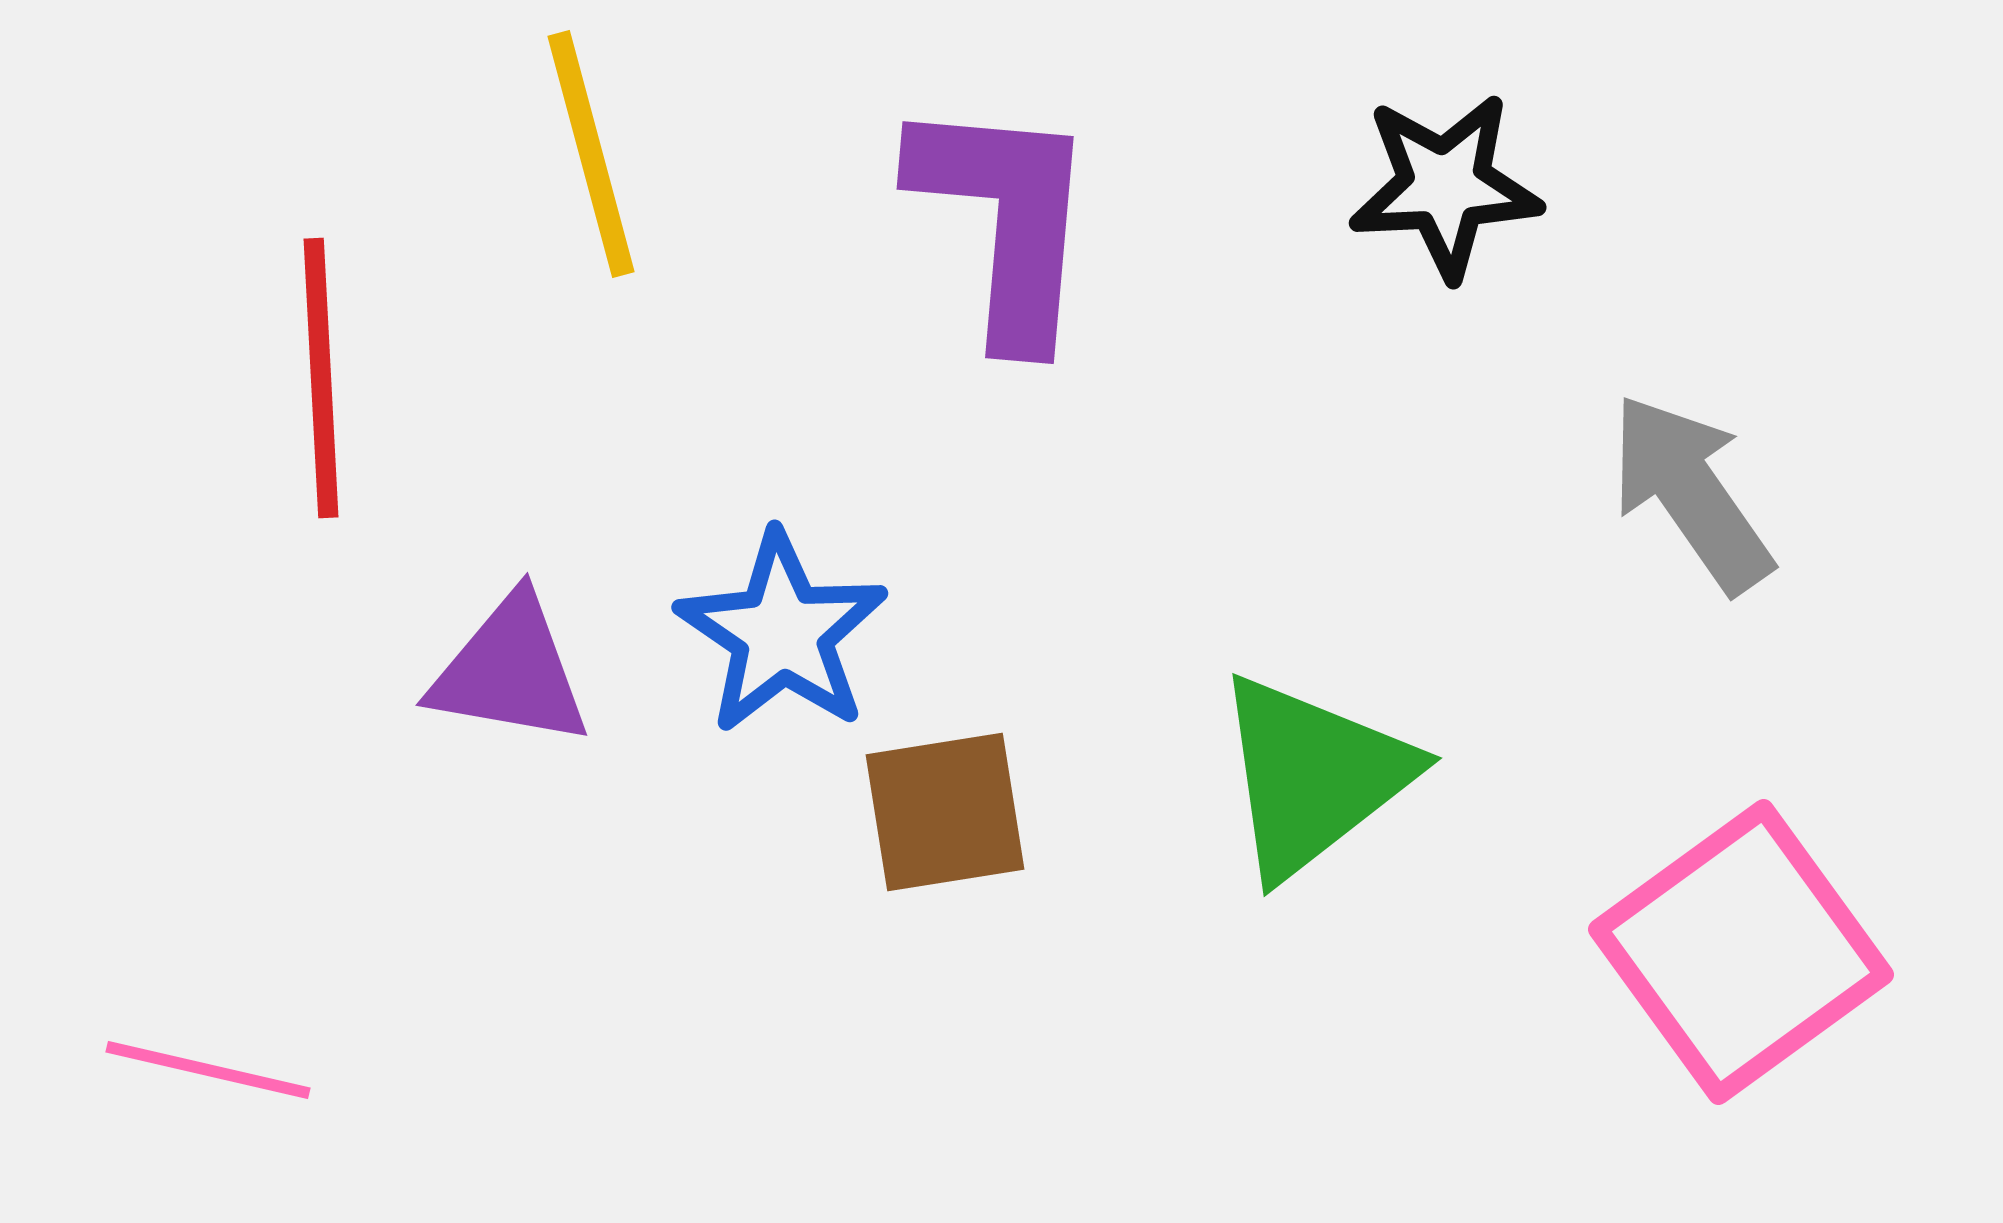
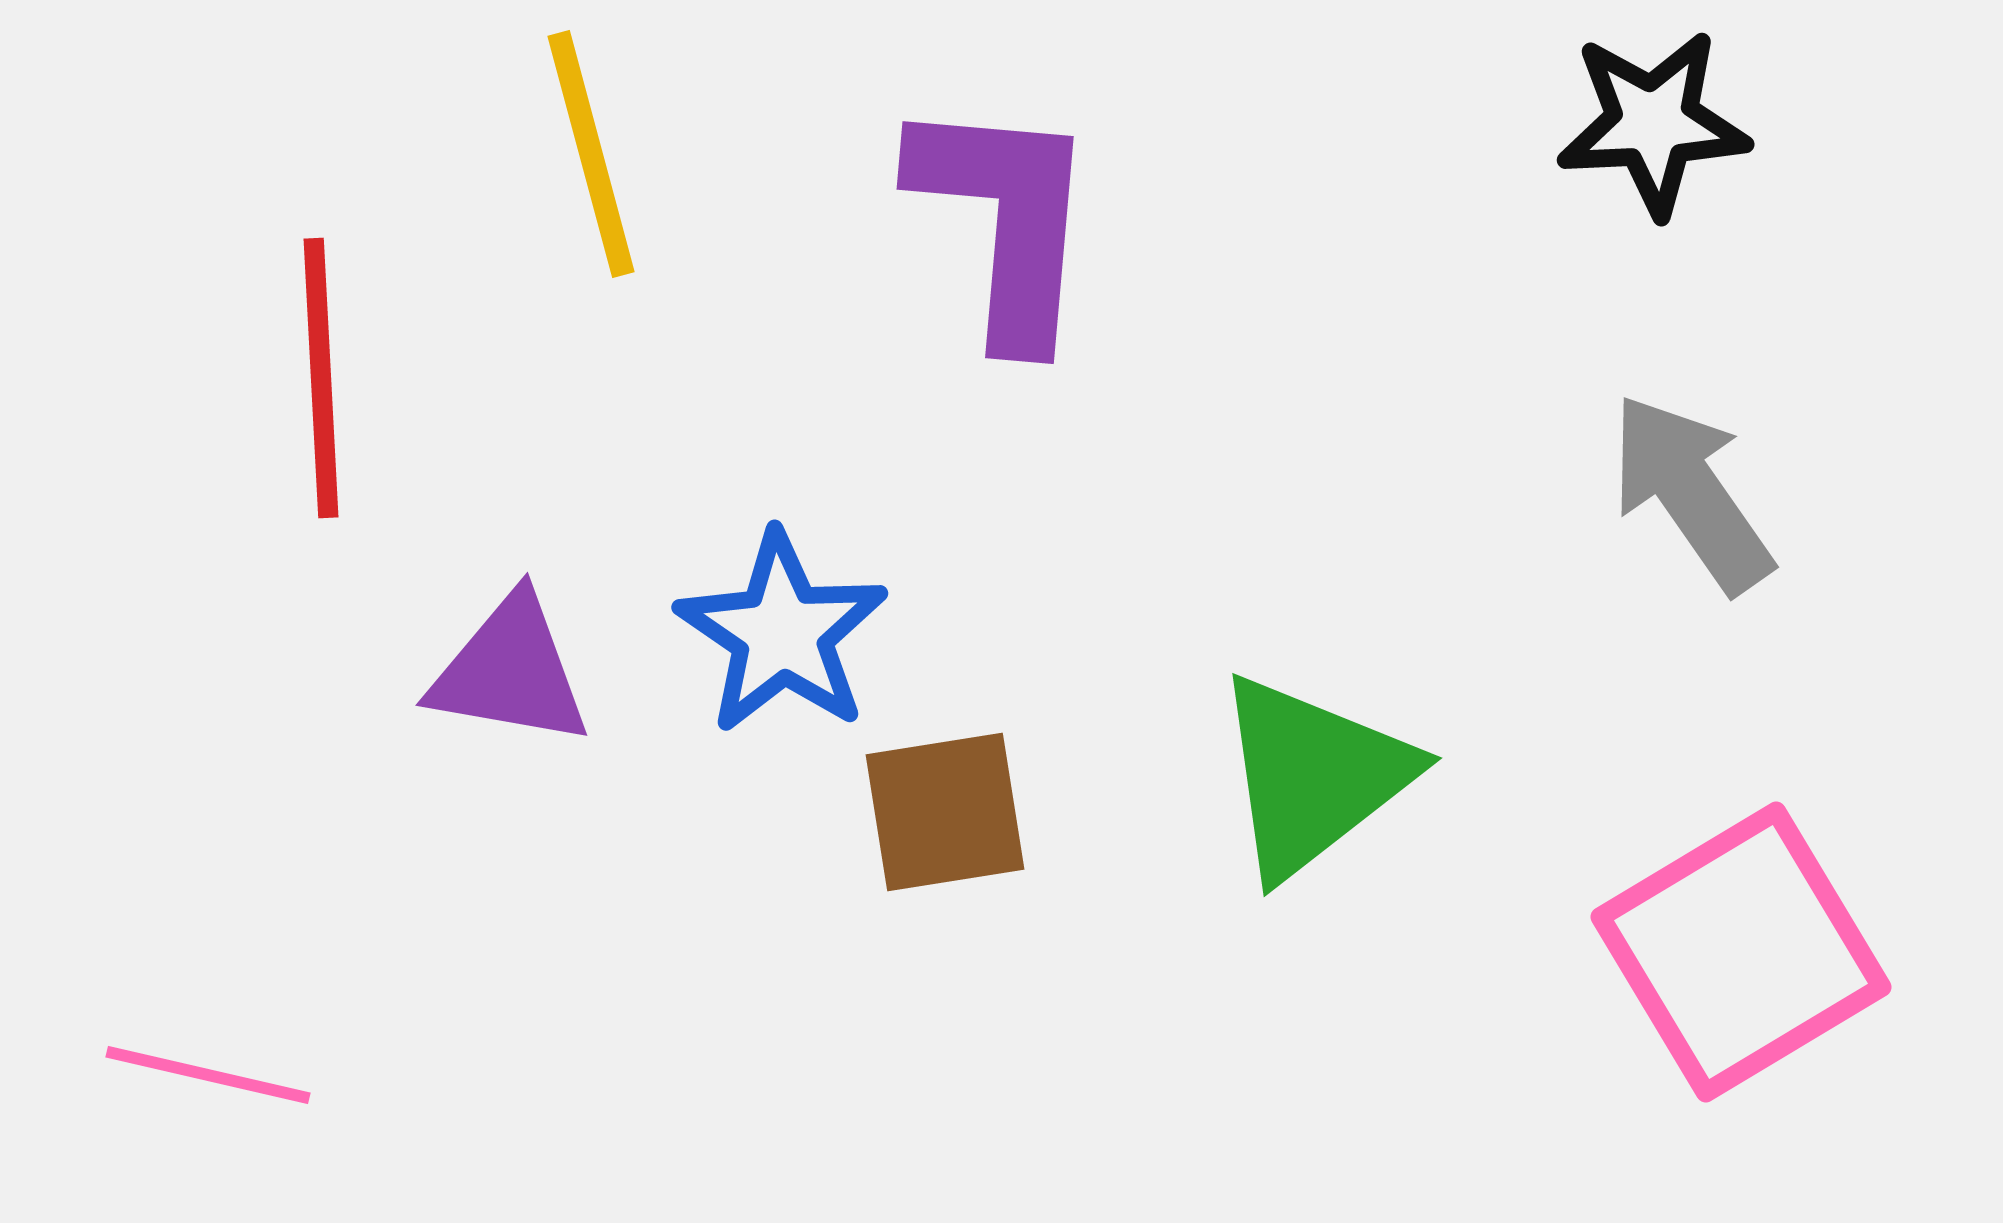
black star: moved 208 px right, 63 px up
pink square: rotated 5 degrees clockwise
pink line: moved 5 px down
